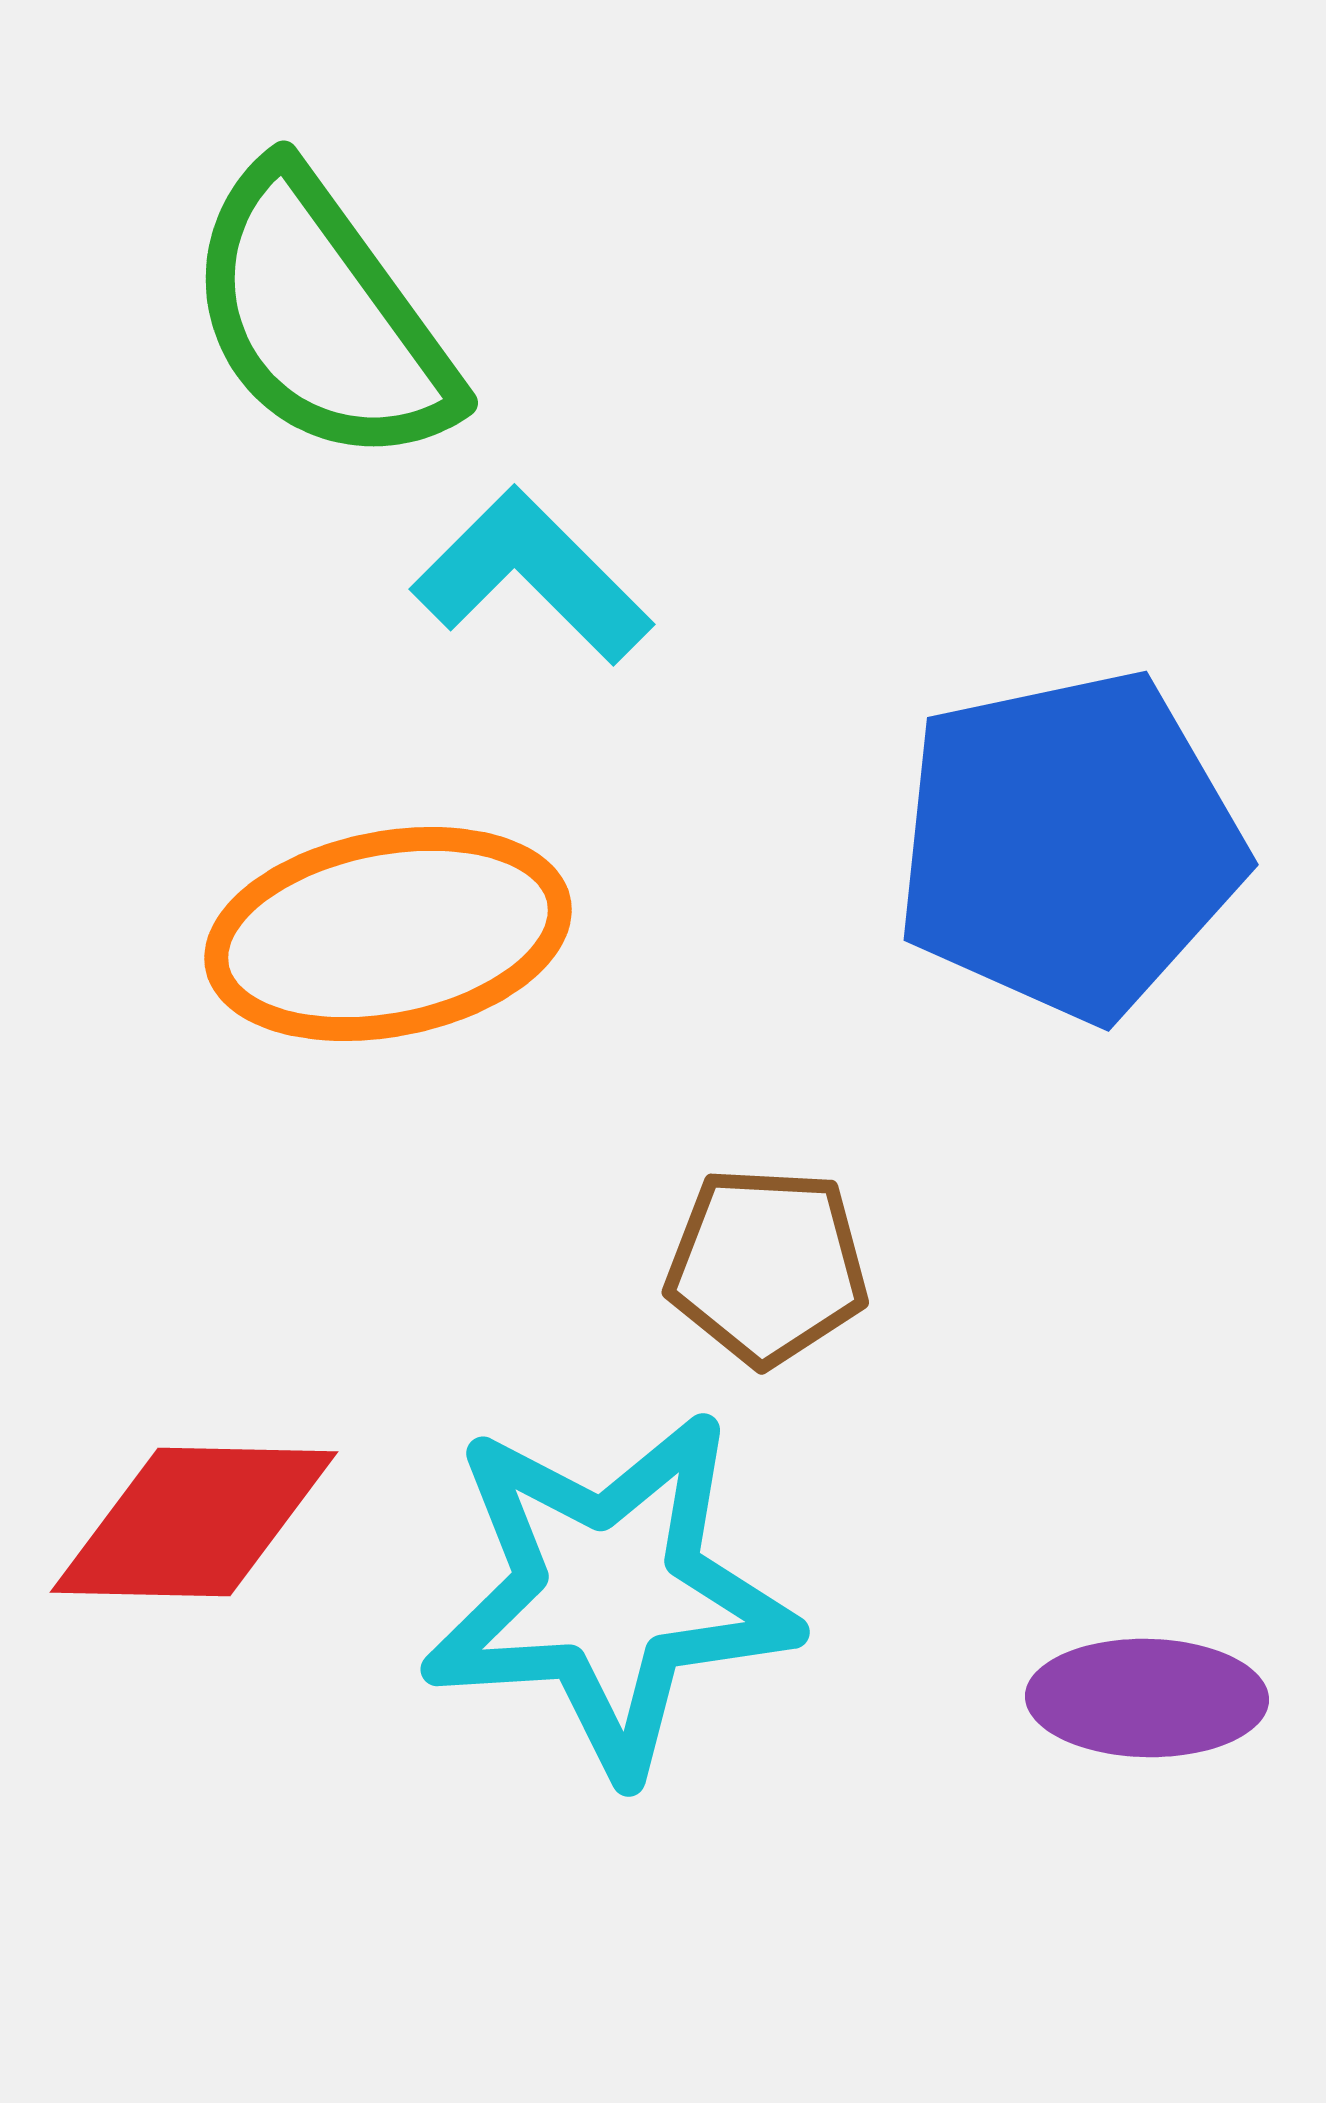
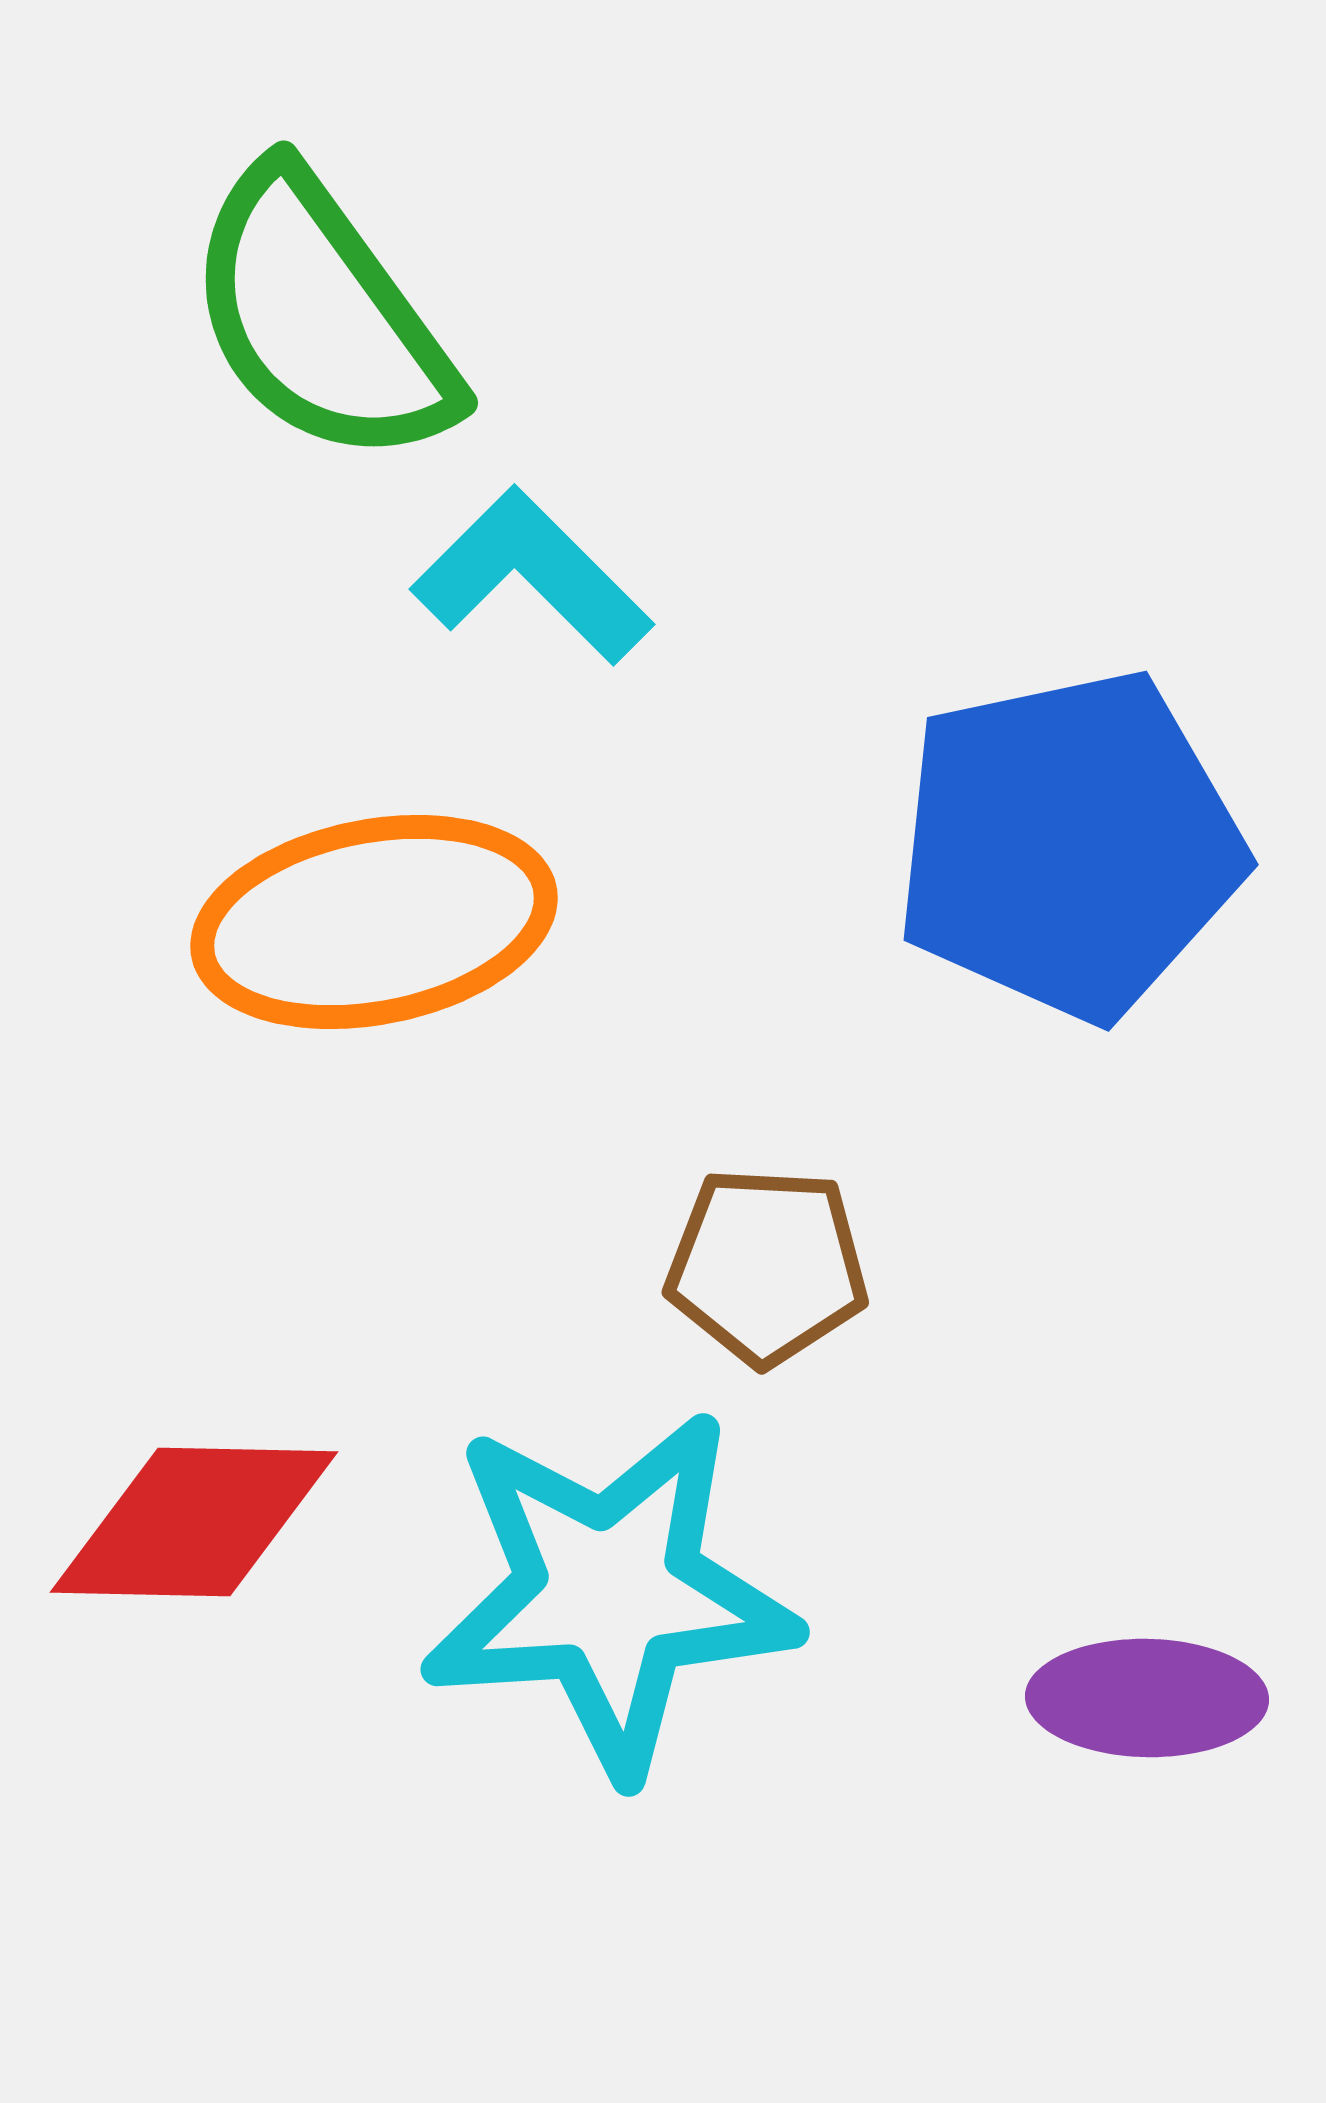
orange ellipse: moved 14 px left, 12 px up
